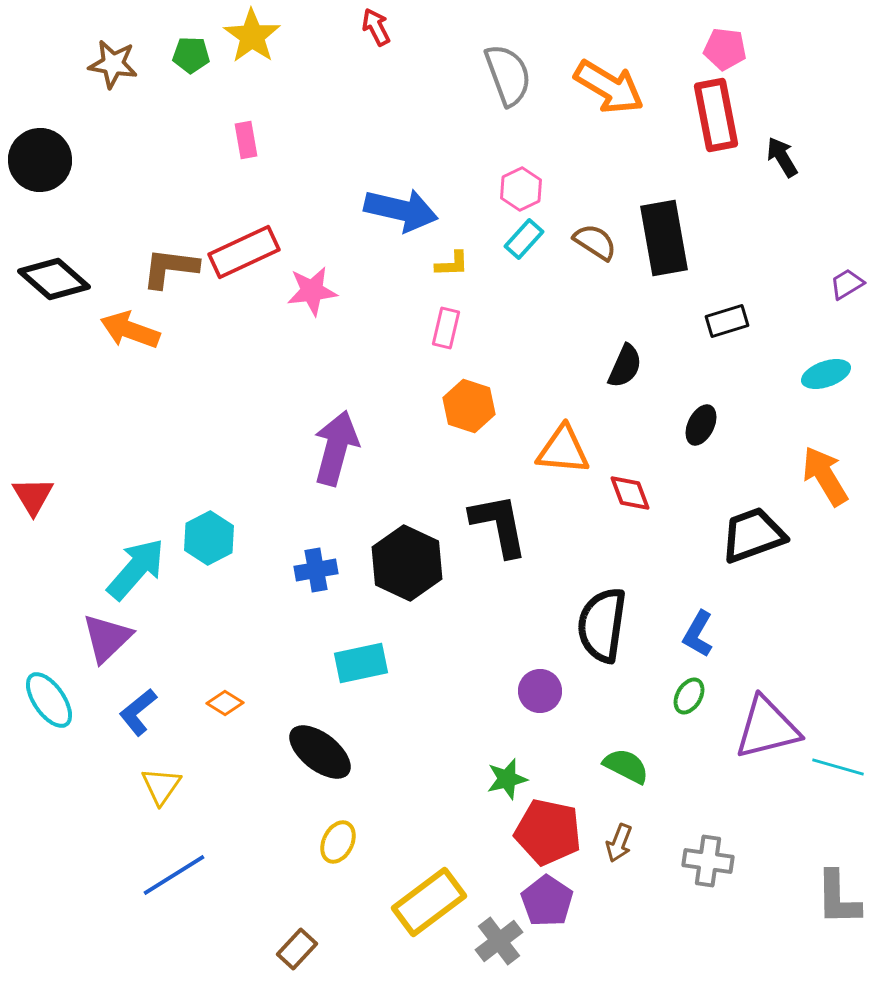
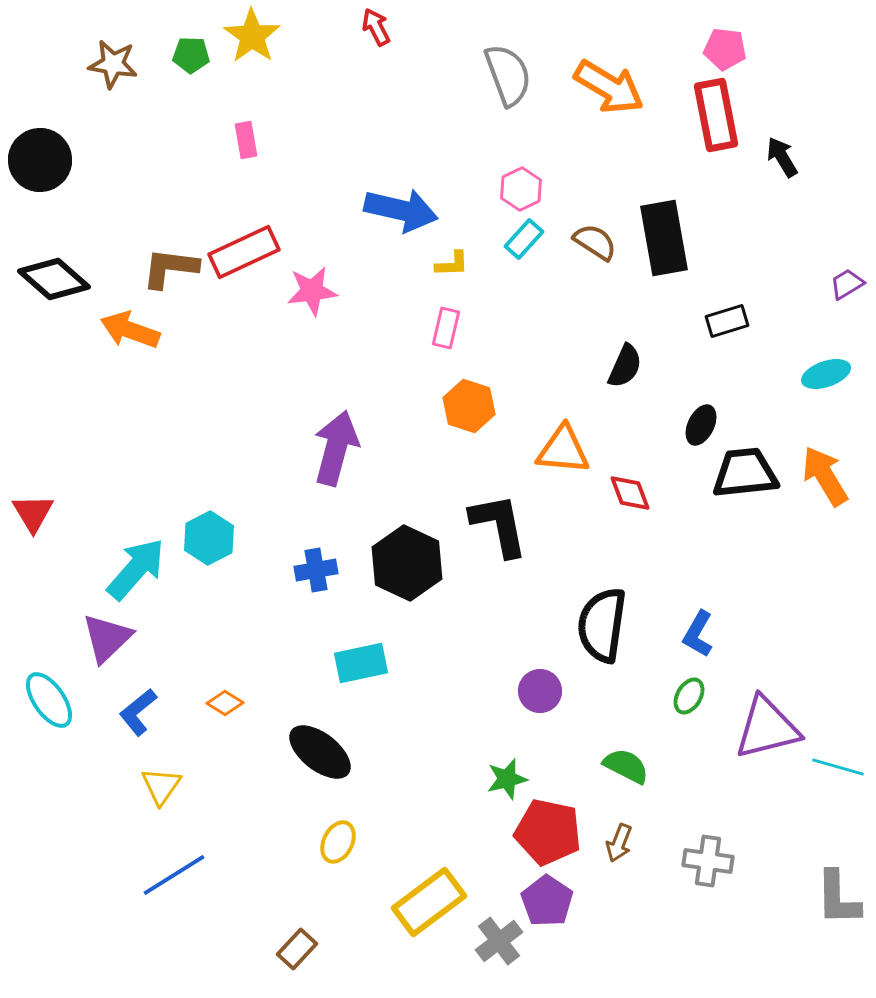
red triangle at (33, 496): moved 17 px down
black trapezoid at (753, 535): moved 8 px left, 62 px up; rotated 14 degrees clockwise
